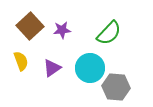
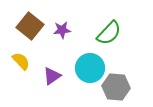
brown square: rotated 8 degrees counterclockwise
yellow semicircle: rotated 24 degrees counterclockwise
purple triangle: moved 8 px down
